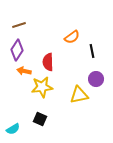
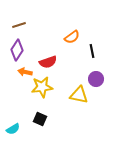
red semicircle: rotated 108 degrees counterclockwise
orange arrow: moved 1 px right, 1 px down
yellow triangle: rotated 24 degrees clockwise
